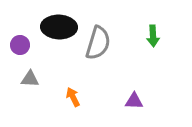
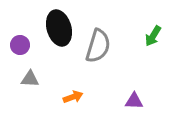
black ellipse: moved 1 px down; rotated 72 degrees clockwise
green arrow: rotated 35 degrees clockwise
gray semicircle: moved 3 px down
orange arrow: rotated 96 degrees clockwise
